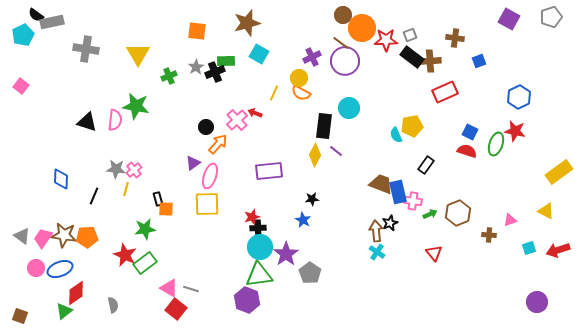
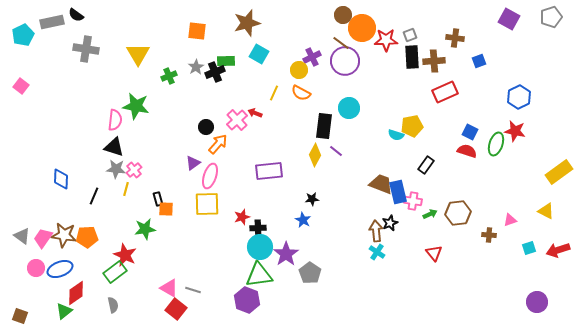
black semicircle at (36, 15): moved 40 px right
black rectangle at (412, 57): rotated 50 degrees clockwise
brown cross at (430, 61): moved 4 px right
yellow circle at (299, 78): moved 8 px up
black triangle at (87, 122): moved 27 px right, 25 px down
cyan semicircle at (396, 135): rotated 49 degrees counterclockwise
brown hexagon at (458, 213): rotated 15 degrees clockwise
red star at (252, 217): moved 10 px left
green rectangle at (145, 263): moved 30 px left, 9 px down
gray line at (191, 289): moved 2 px right, 1 px down
